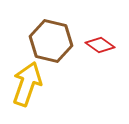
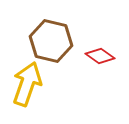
red diamond: moved 11 px down
